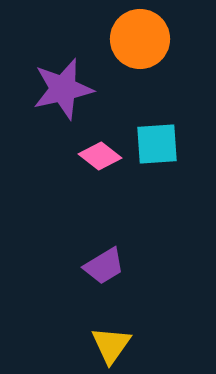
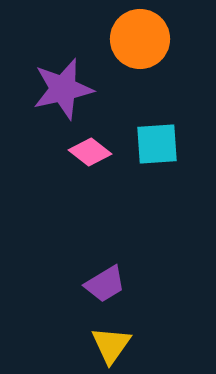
pink diamond: moved 10 px left, 4 px up
purple trapezoid: moved 1 px right, 18 px down
